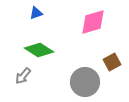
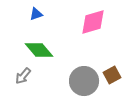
blue triangle: moved 1 px down
green diamond: rotated 16 degrees clockwise
brown square: moved 13 px down
gray circle: moved 1 px left, 1 px up
